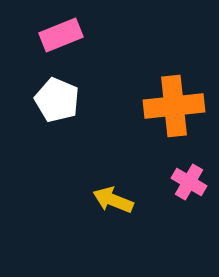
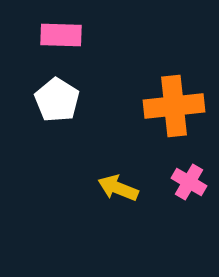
pink rectangle: rotated 24 degrees clockwise
white pentagon: rotated 9 degrees clockwise
yellow arrow: moved 5 px right, 12 px up
